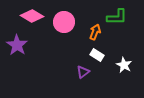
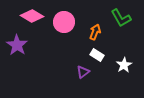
green L-shape: moved 4 px right, 1 px down; rotated 60 degrees clockwise
white star: rotated 14 degrees clockwise
